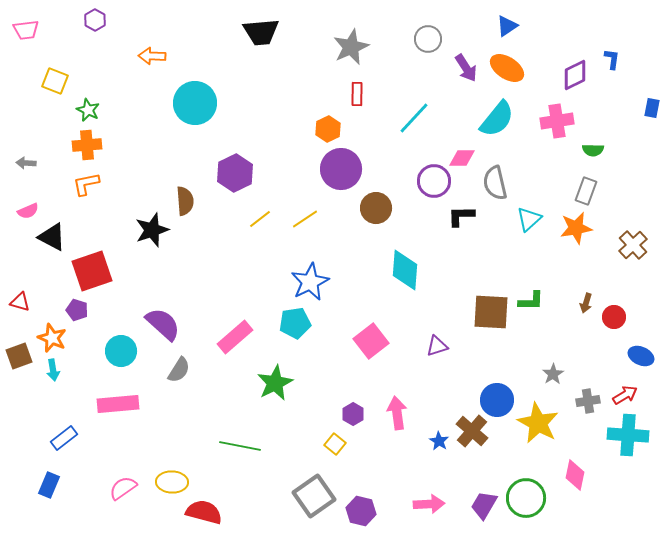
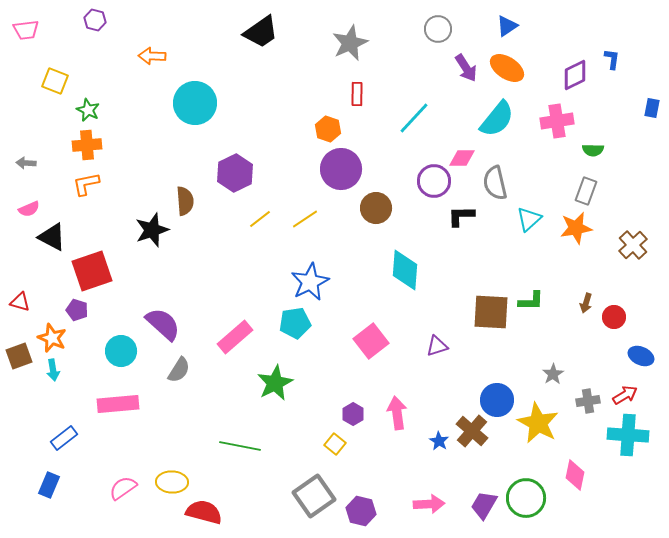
purple hexagon at (95, 20): rotated 15 degrees counterclockwise
black trapezoid at (261, 32): rotated 30 degrees counterclockwise
gray circle at (428, 39): moved 10 px right, 10 px up
gray star at (351, 47): moved 1 px left, 4 px up
orange hexagon at (328, 129): rotated 15 degrees counterclockwise
pink semicircle at (28, 211): moved 1 px right, 2 px up
